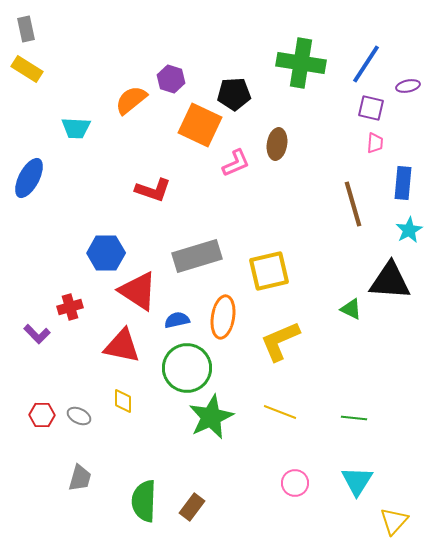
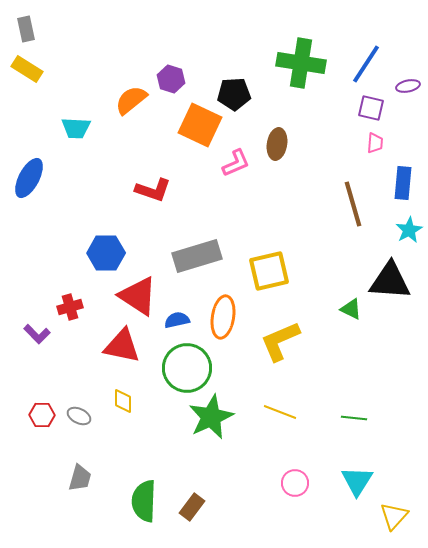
red triangle at (138, 291): moved 5 px down
yellow triangle at (394, 521): moved 5 px up
